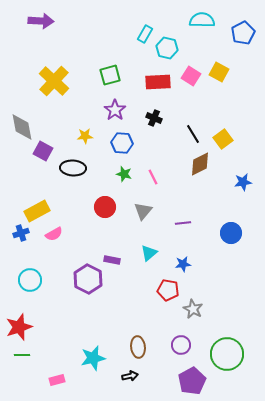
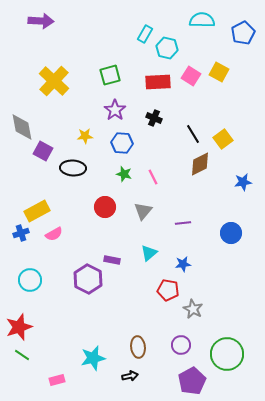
green line at (22, 355): rotated 35 degrees clockwise
